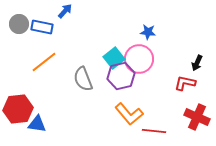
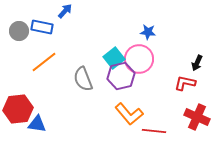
gray circle: moved 7 px down
